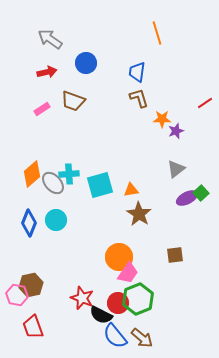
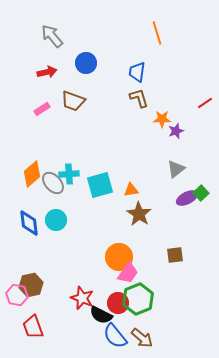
gray arrow: moved 2 px right, 3 px up; rotated 15 degrees clockwise
blue diamond: rotated 28 degrees counterclockwise
